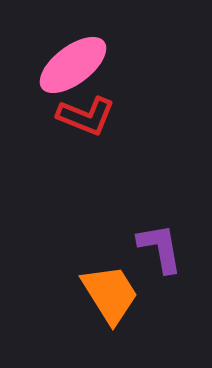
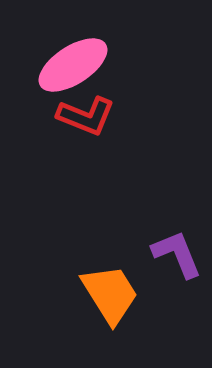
pink ellipse: rotated 4 degrees clockwise
purple L-shape: moved 17 px right, 6 px down; rotated 12 degrees counterclockwise
